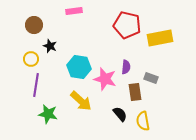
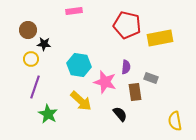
brown circle: moved 6 px left, 5 px down
black star: moved 6 px left, 2 px up; rotated 16 degrees counterclockwise
cyan hexagon: moved 2 px up
pink star: moved 3 px down
purple line: moved 1 px left, 2 px down; rotated 10 degrees clockwise
green star: rotated 18 degrees clockwise
yellow semicircle: moved 32 px right
